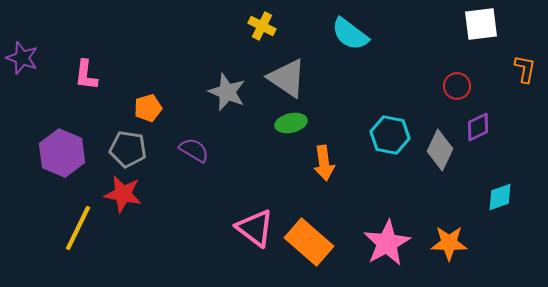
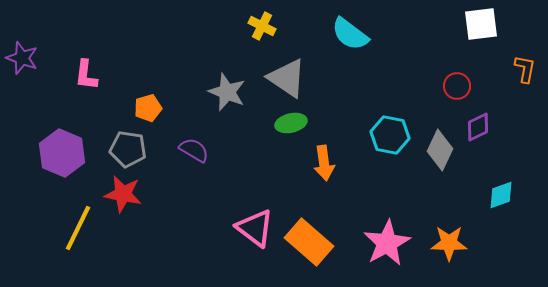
cyan diamond: moved 1 px right, 2 px up
